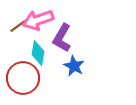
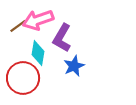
blue star: rotated 20 degrees clockwise
